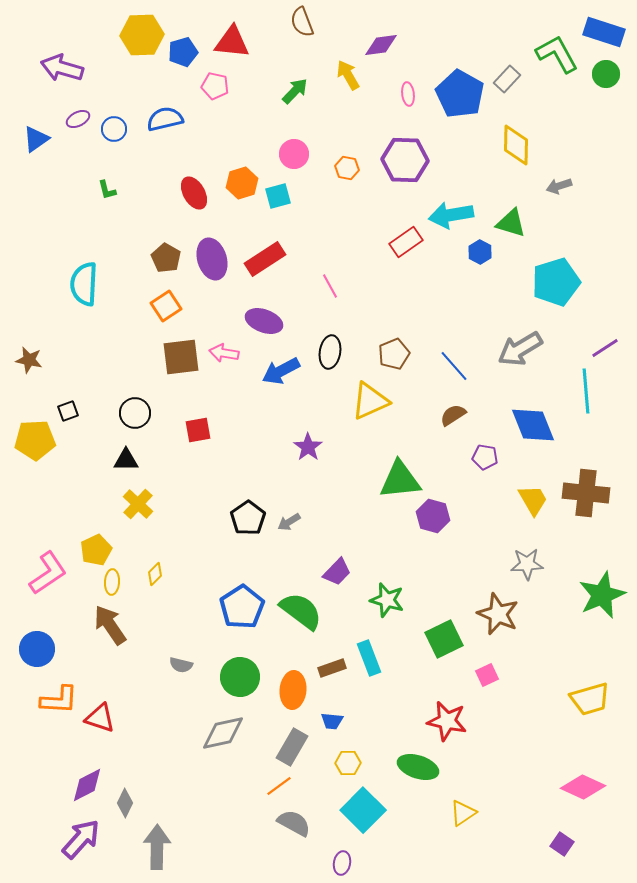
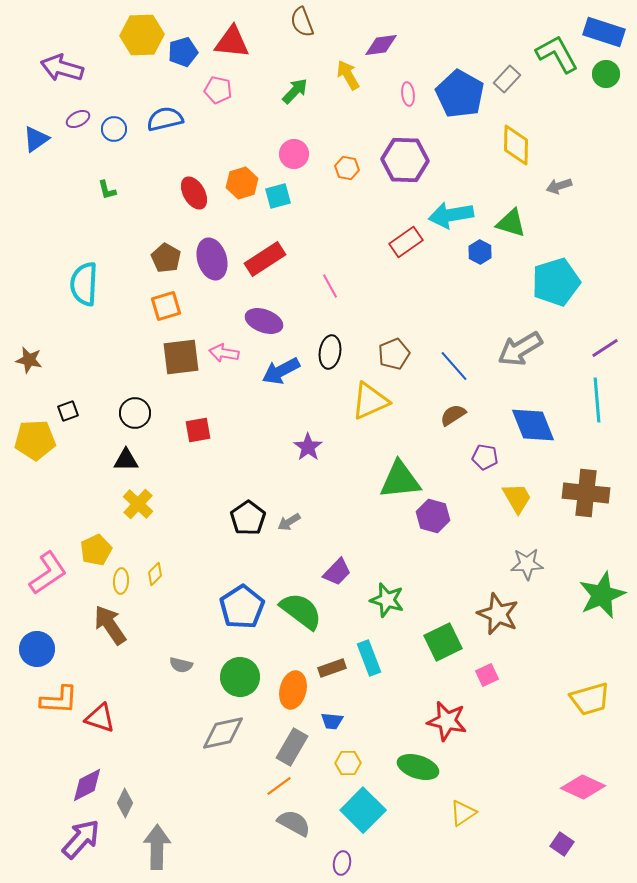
pink pentagon at (215, 86): moved 3 px right, 4 px down
orange square at (166, 306): rotated 16 degrees clockwise
cyan line at (586, 391): moved 11 px right, 9 px down
yellow trapezoid at (533, 500): moved 16 px left, 2 px up
yellow ellipse at (112, 582): moved 9 px right, 1 px up
green square at (444, 639): moved 1 px left, 3 px down
orange ellipse at (293, 690): rotated 9 degrees clockwise
